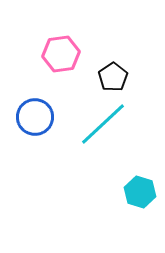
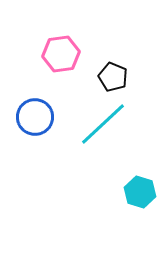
black pentagon: rotated 16 degrees counterclockwise
